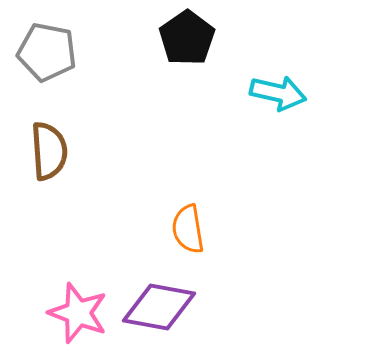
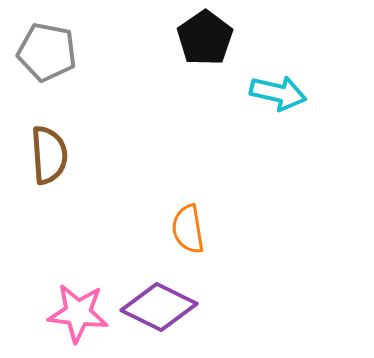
black pentagon: moved 18 px right
brown semicircle: moved 4 px down
purple diamond: rotated 16 degrees clockwise
pink star: rotated 14 degrees counterclockwise
